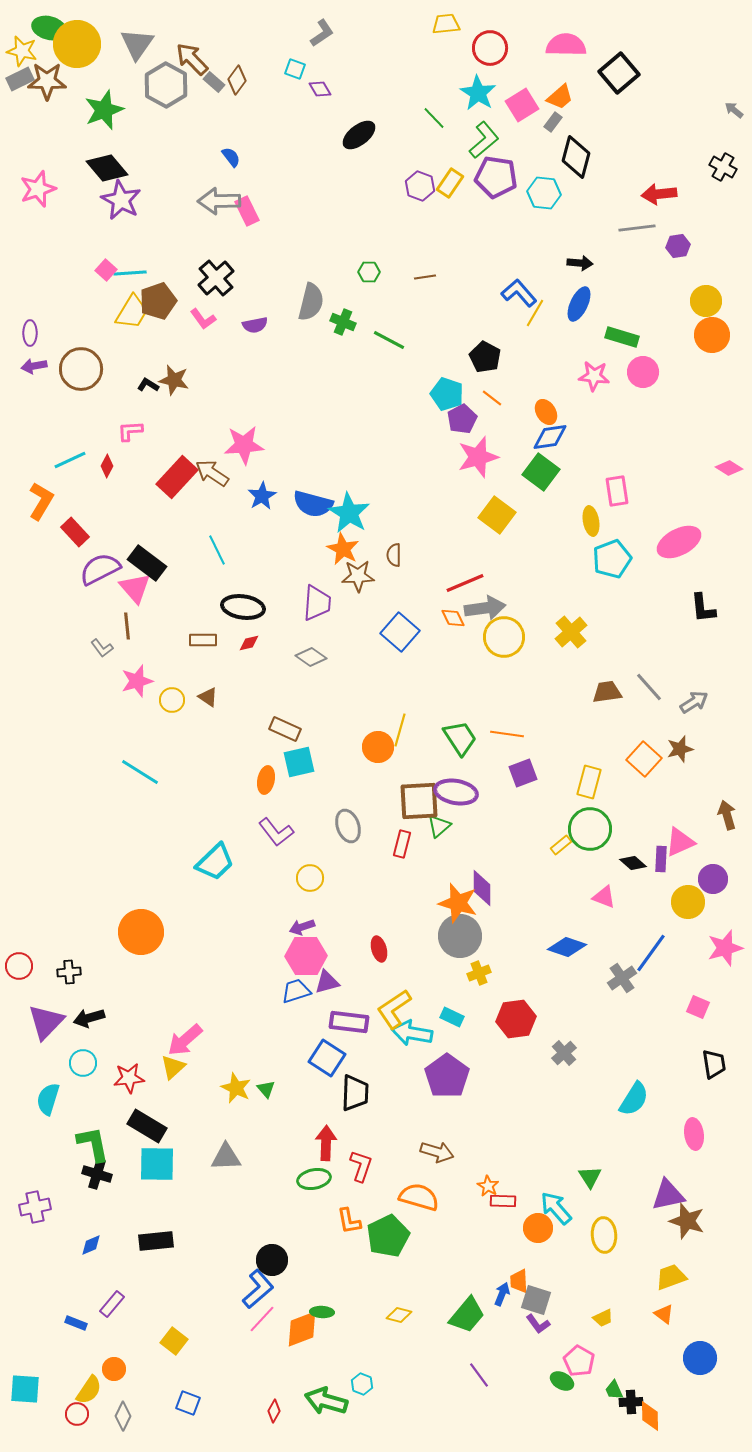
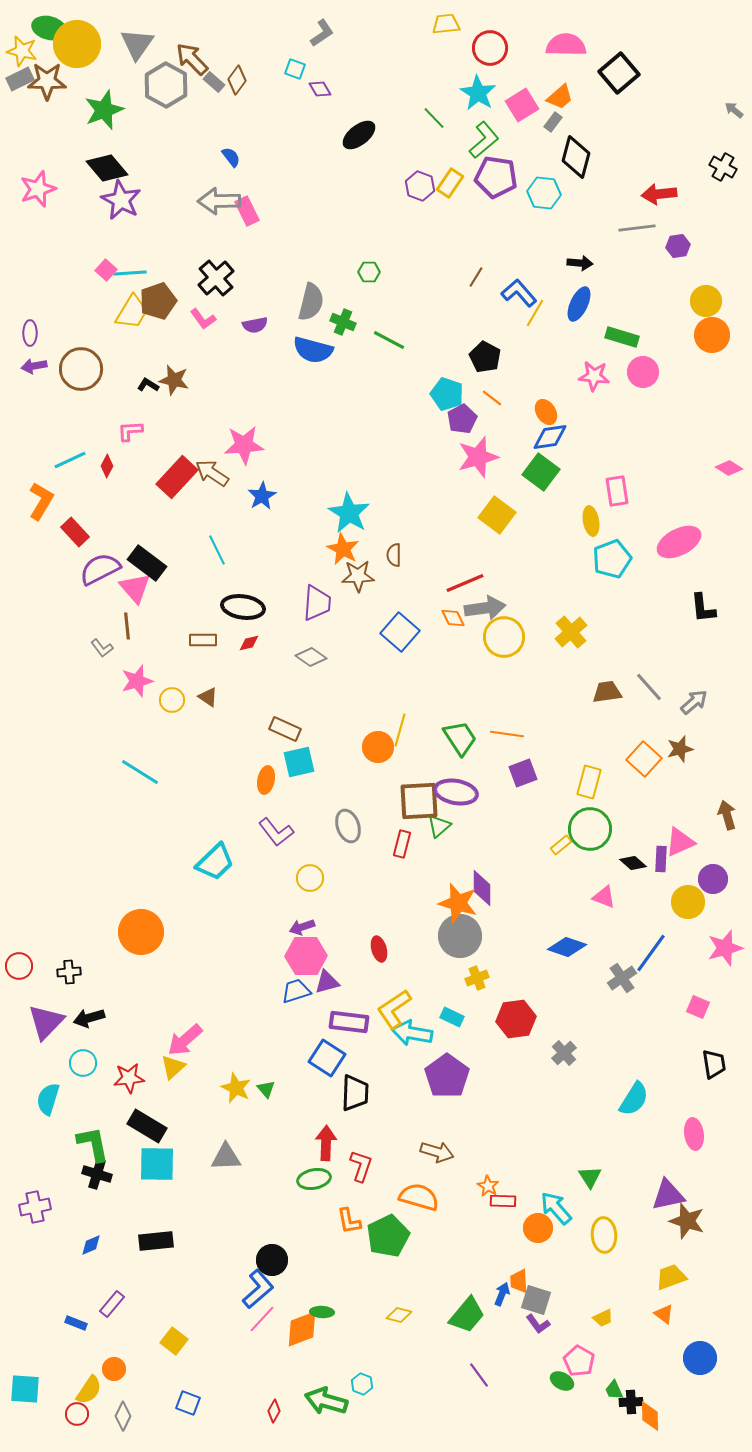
brown line at (425, 277): moved 51 px right; rotated 50 degrees counterclockwise
blue semicircle at (313, 504): moved 154 px up
gray arrow at (694, 702): rotated 8 degrees counterclockwise
yellow cross at (479, 973): moved 2 px left, 5 px down
